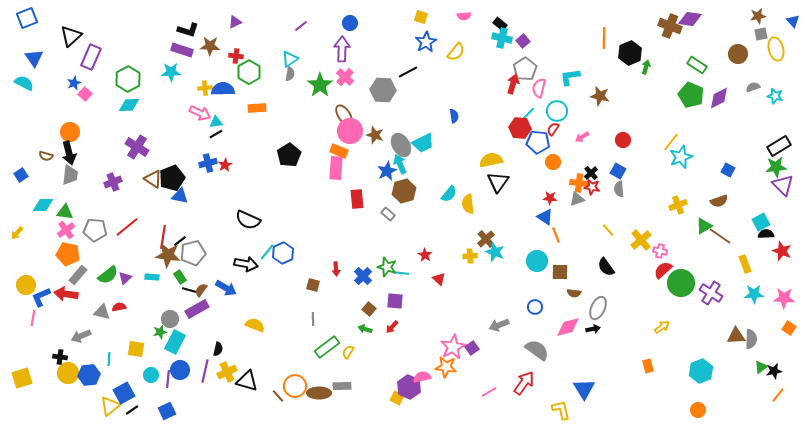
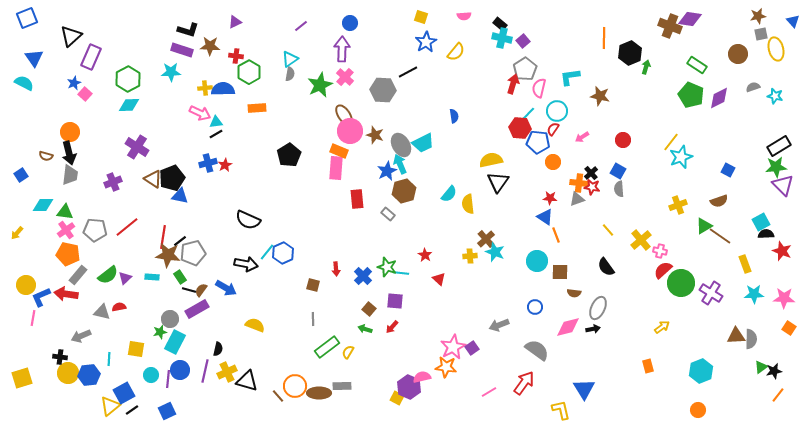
green star at (320, 85): rotated 10 degrees clockwise
